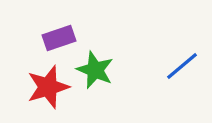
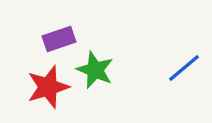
purple rectangle: moved 1 px down
blue line: moved 2 px right, 2 px down
